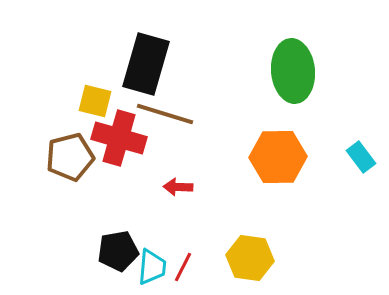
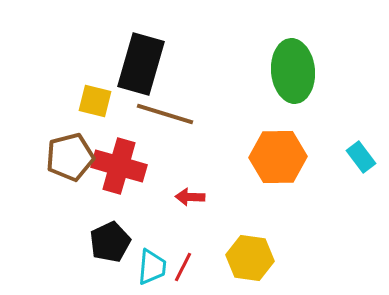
black rectangle: moved 5 px left
red cross: moved 28 px down
red arrow: moved 12 px right, 10 px down
black pentagon: moved 8 px left, 9 px up; rotated 15 degrees counterclockwise
